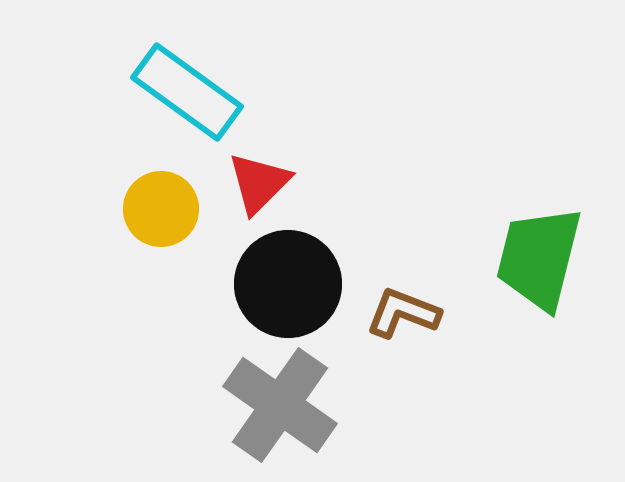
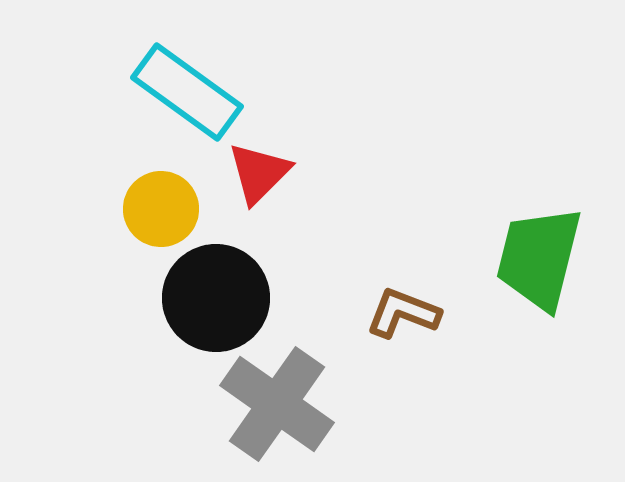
red triangle: moved 10 px up
black circle: moved 72 px left, 14 px down
gray cross: moved 3 px left, 1 px up
